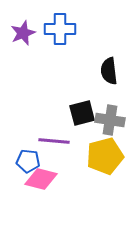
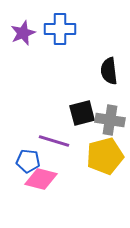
purple line: rotated 12 degrees clockwise
